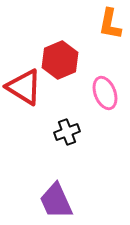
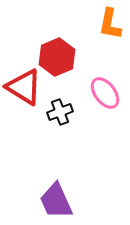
red hexagon: moved 3 px left, 3 px up
pink ellipse: rotated 16 degrees counterclockwise
black cross: moved 7 px left, 20 px up
